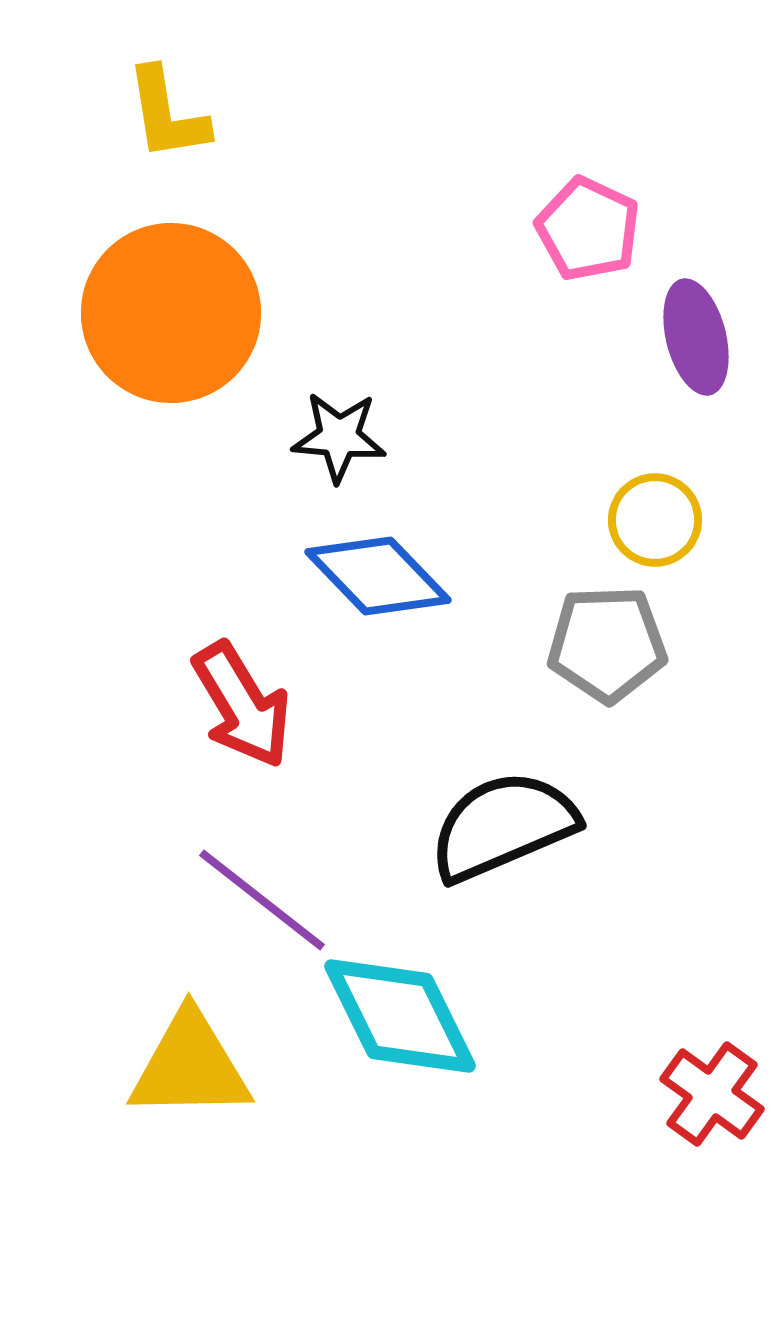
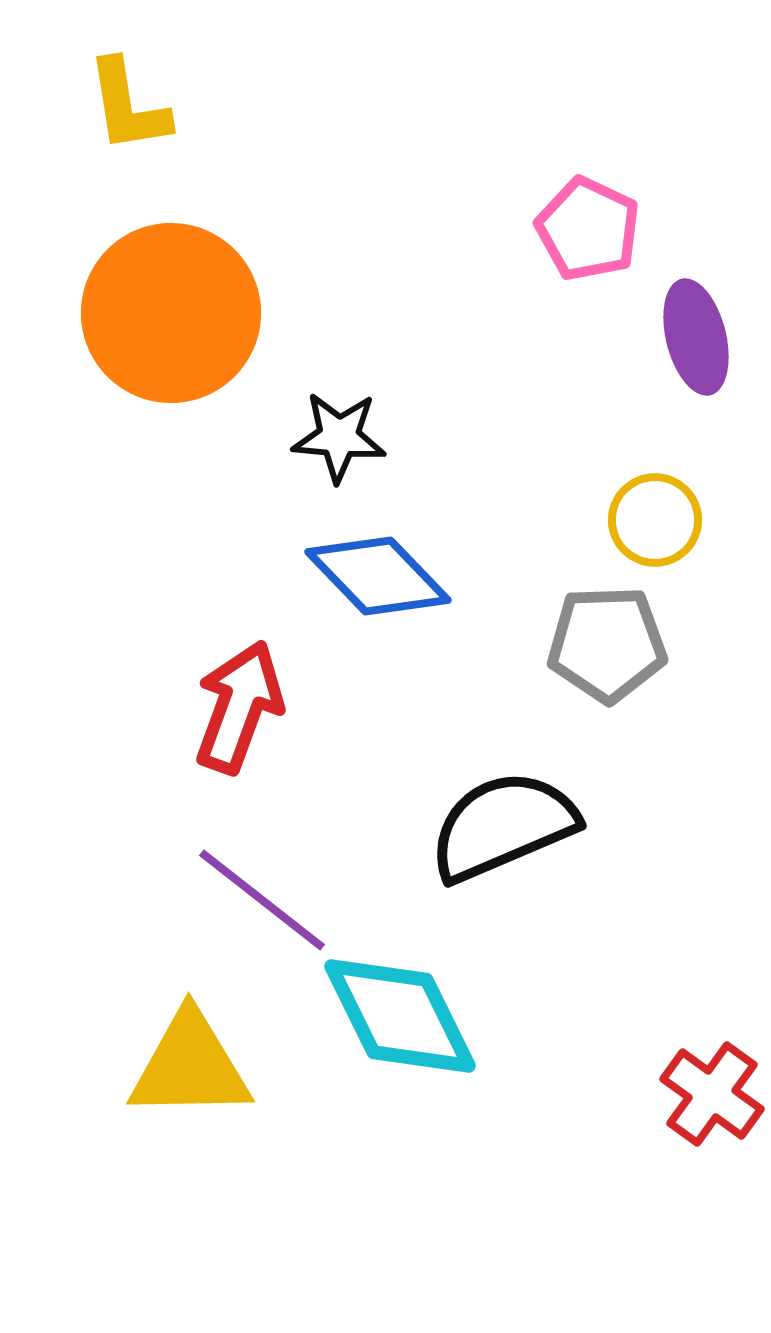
yellow L-shape: moved 39 px left, 8 px up
red arrow: moved 3 px left, 2 px down; rotated 129 degrees counterclockwise
